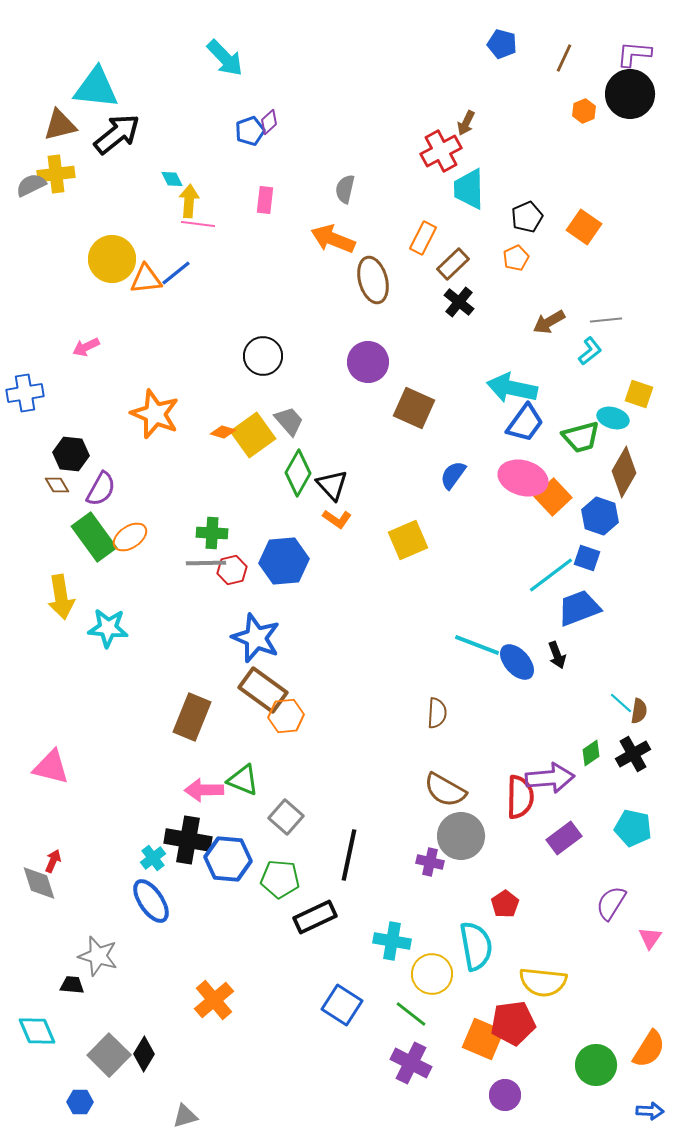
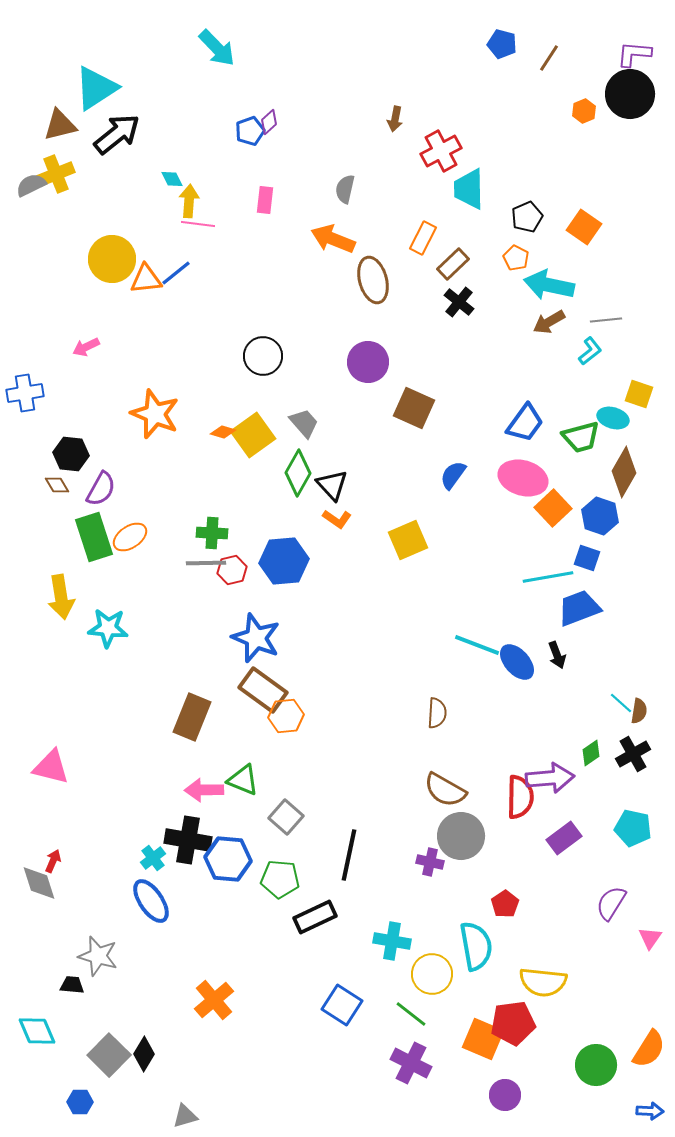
cyan arrow at (225, 58): moved 8 px left, 10 px up
brown line at (564, 58): moved 15 px left; rotated 8 degrees clockwise
cyan triangle at (96, 88): rotated 39 degrees counterclockwise
brown arrow at (466, 123): moved 71 px left, 4 px up; rotated 15 degrees counterclockwise
yellow cross at (56, 174): rotated 15 degrees counterclockwise
orange pentagon at (516, 258): rotated 20 degrees counterclockwise
cyan arrow at (512, 388): moved 37 px right, 103 px up
gray trapezoid at (289, 421): moved 15 px right, 2 px down
orange square at (553, 497): moved 11 px down
green rectangle at (94, 537): rotated 18 degrees clockwise
cyan line at (551, 575): moved 3 px left, 2 px down; rotated 27 degrees clockwise
